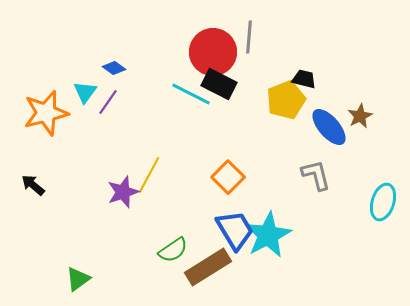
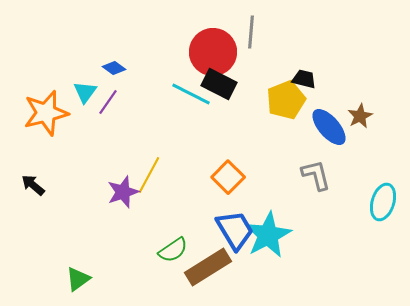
gray line: moved 2 px right, 5 px up
